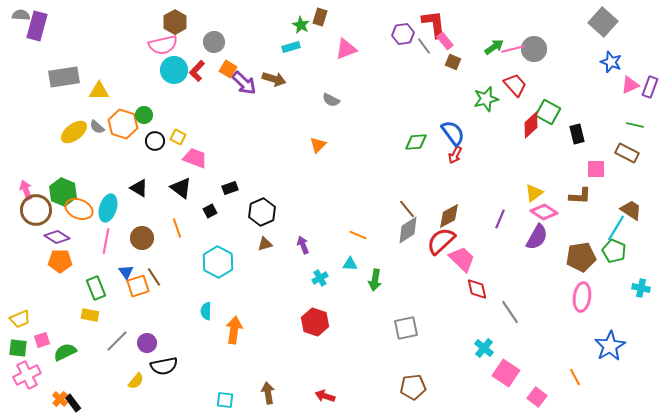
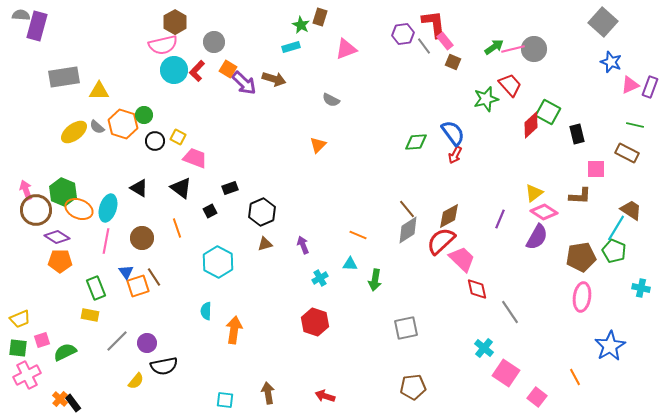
red trapezoid at (515, 85): moved 5 px left
